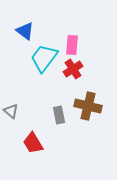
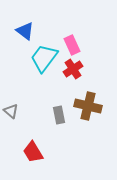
pink rectangle: rotated 30 degrees counterclockwise
red trapezoid: moved 9 px down
